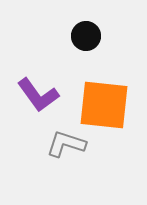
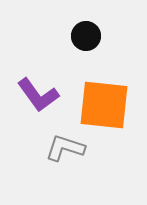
gray L-shape: moved 1 px left, 4 px down
